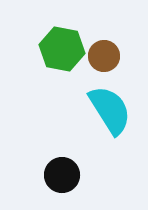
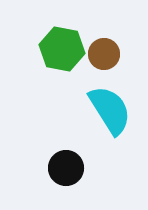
brown circle: moved 2 px up
black circle: moved 4 px right, 7 px up
